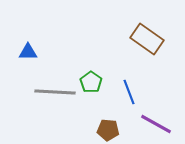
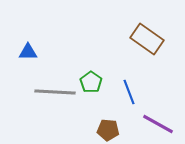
purple line: moved 2 px right
